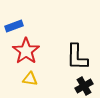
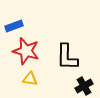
red star: rotated 20 degrees counterclockwise
black L-shape: moved 10 px left
